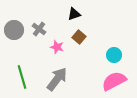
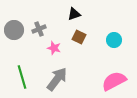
gray cross: rotated 32 degrees clockwise
brown square: rotated 16 degrees counterclockwise
pink star: moved 3 px left, 1 px down
cyan circle: moved 15 px up
